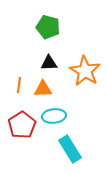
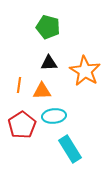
orange triangle: moved 1 px left, 2 px down
